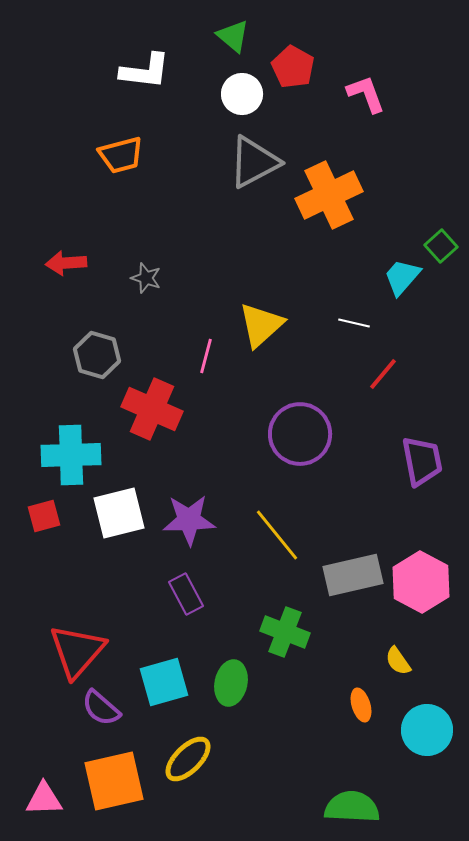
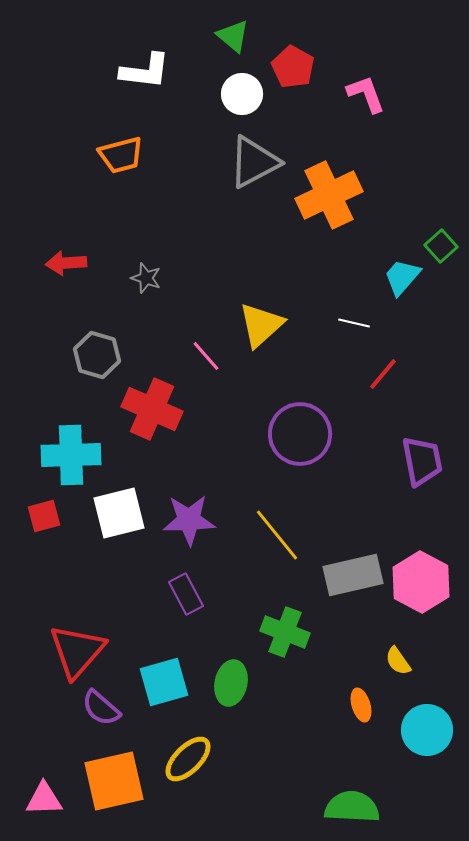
pink line: rotated 56 degrees counterclockwise
